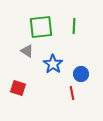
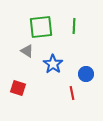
blue circle: moved 5 px right
